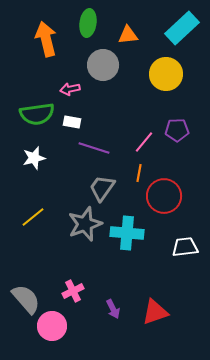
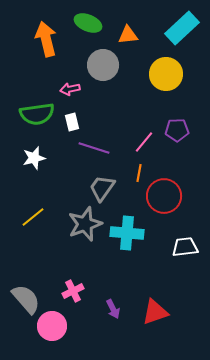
green ellipse: rotated 76 degrees counterclockwise
white rectangle: rotated 66 degrees clockwise
